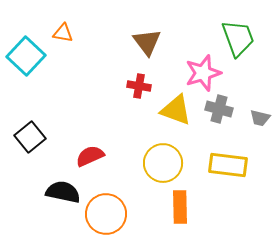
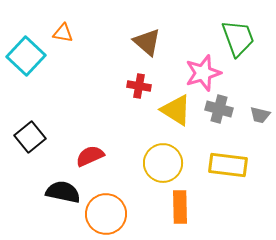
brown triangle: rotated 12 degrees counterclockwise
yellow triangle: rotated 12 degrees clockwise
gray trapezoid: moved 3 px up
